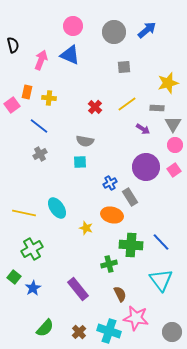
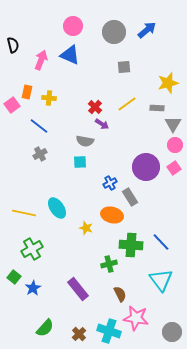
purple arrow at (143, 129): moved 41 px left, 5 px up
pink square at (174, 170): moved 2 px up
brown cross at (79, 332): moved 2 px down
